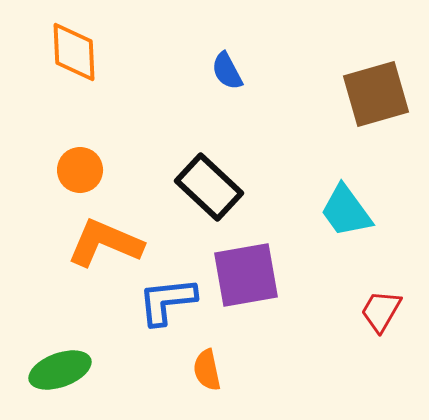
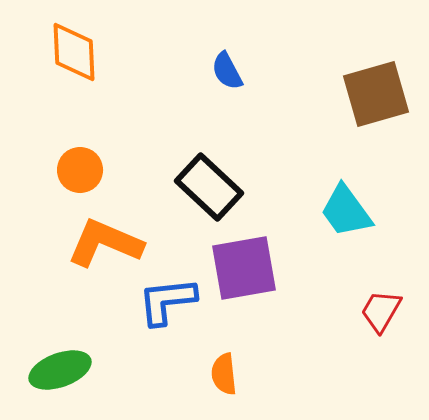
purple square: moved 2 px left, 7 px up
orange semicircle: moved 17 px right, 4 px down; rotated 6 degrees clockwise
